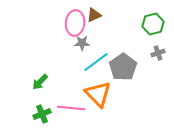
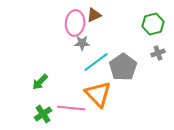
green cross: moved 1 px right; rotated 12 degrees counterclockwise
